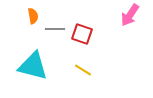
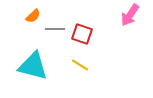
orange semicircle: rotated 56 degrees clockwise
yellow line: moved 3 px left, 5 px up
